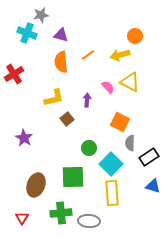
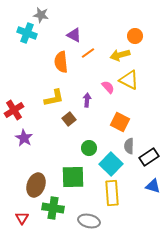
gray star: rotated 21 degrees clockwise
purple triangle: moved 13 px right; rotated 14 degrees clockwise
orange line: moved 2 px up
red cross: moved 36 px down
yellow triangle: moved 1 px left, 2 px up
brown square: moved 2 px right
gray semicircle: moved 1 px left, 3 px down
green cross: moved 8 px left, 5 px up; rotated 15 degrees clockwise
gray ellipse: rotated 10 degrees clockwise
